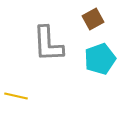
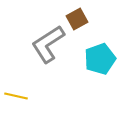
brown square: moved 16 px left
gray L-shape: rotated 60 degrees clockwise
